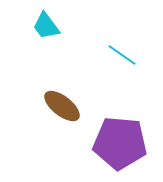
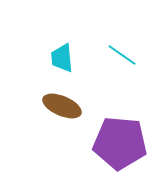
cyan trapezoid: moved 16 px right, 32 px down; rotated 32 degrees clockwise
brown ellipse: rotated 15 degrees counterclockwise
